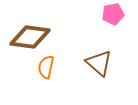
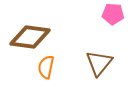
pink pentagon: rotated 15 degrees clockwise
brown triangle: rotated 28 degrees clockwise
